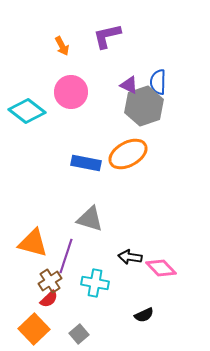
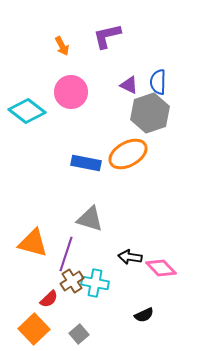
gray hexagon: moved 6 px right, 7 px down
purple line: moved 2 px up
brown cross: moved 22 px right
